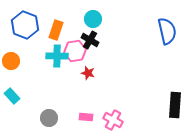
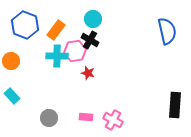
orange rectangle: rotated 18 degrees clockwise
